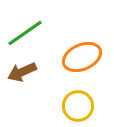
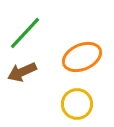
green line: rotated 12 degrees counterclockwise
yellow circle: moved 1 px left, 2 px up
